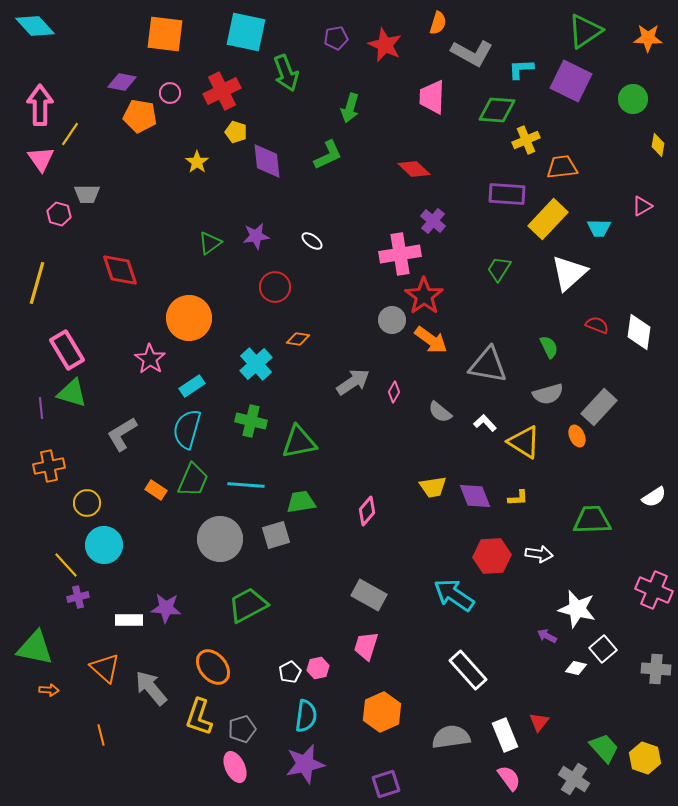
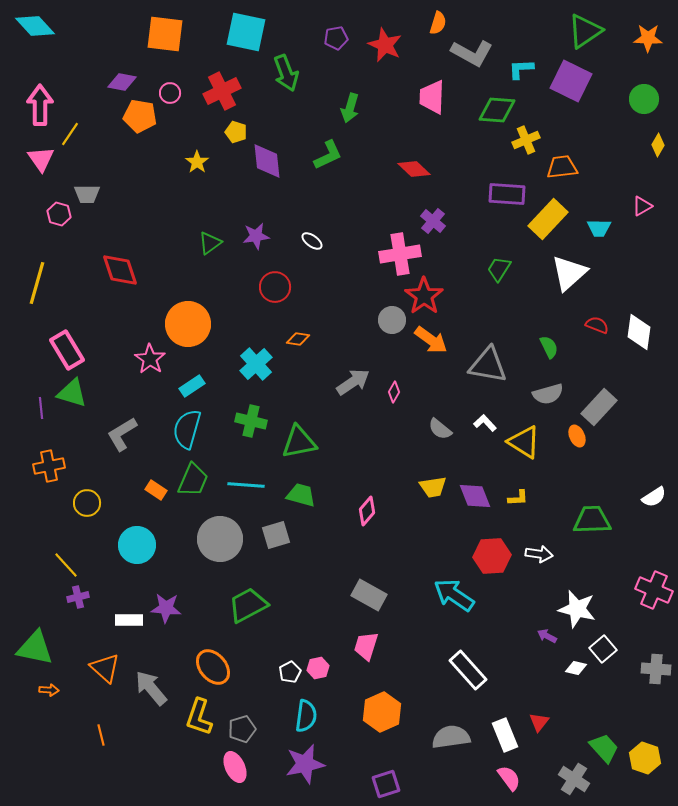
green circle at (633, 99): moved 11 px right
yellow diamond at (658, 145): rotated 20 degrees clockwise
orange circle at (189, 318): moved 1 px left, 6 px down
gray semicircle at (440, 412): moved 17 px down
green trapezoid at (301, 502): moved 7 px up; rotated 24 degrees clockwise
cyan circle at (104, 545): moved 33 px right
